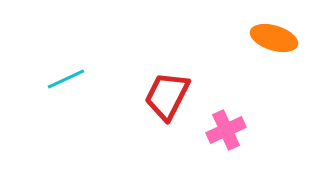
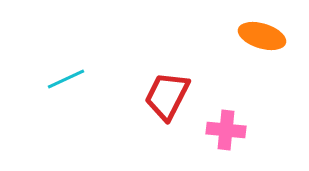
orange ellipse: moved 12 px left, 2 px up
pink cross: rotated 30 degrees clockwise
